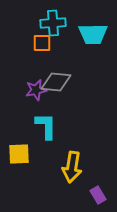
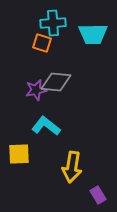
orange square: rotated 18 degrees clockwise
cyan L-shape: rotated 52 degrees counterclockwise
